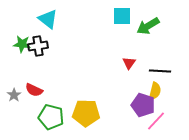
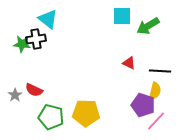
black cross: moved 2 px left, 7 px up
red triangle: rotated 40 degrees counterclockwise
gray star: moved 1 px right
